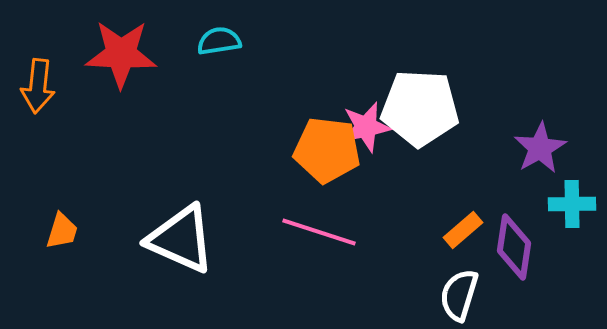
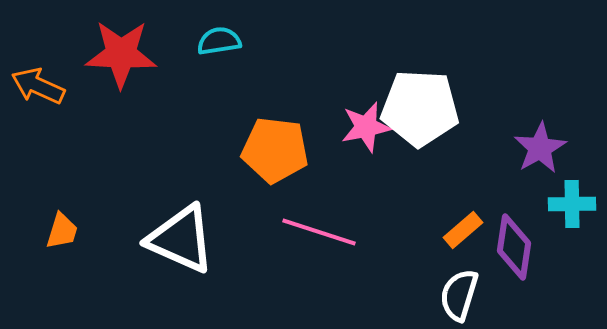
orange arrow: rotated 108 degrees clockwise
orange pentagon: moved 52 px left
